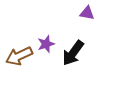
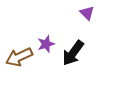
purple triangle: rotated 35 degrees clockwise
brown arrow: moved 1 px down
